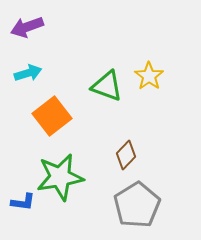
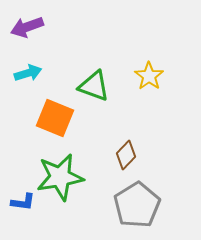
green triangle: moved 13 px left
orange square: moved 3 px right, 2 px down; rotated 30 degrees counterclockwise
